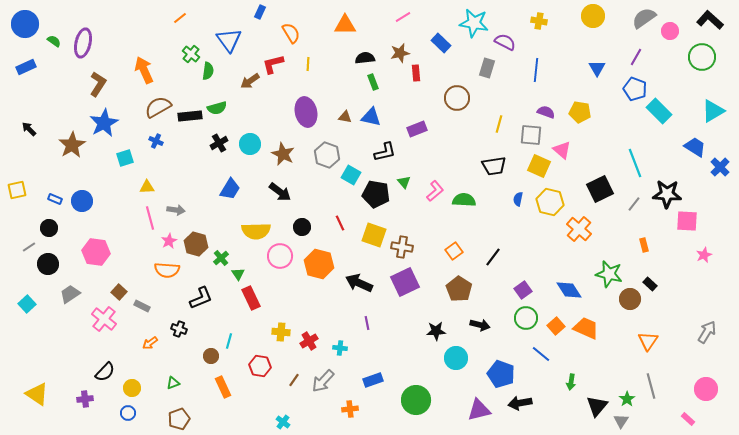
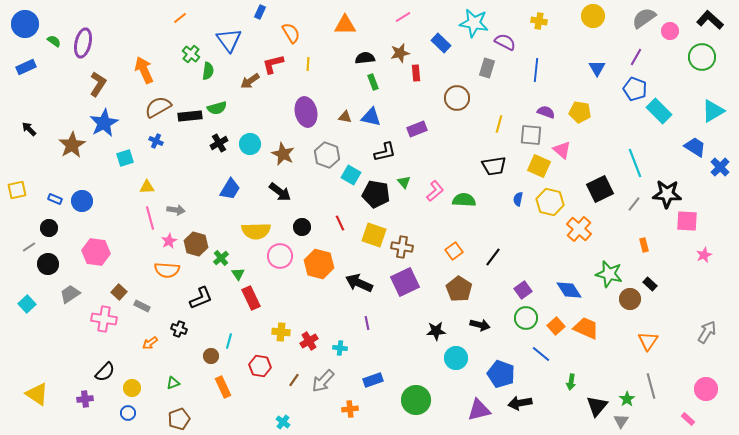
pink cross at (104, 319): rotated 30 degrees counterclockwise
